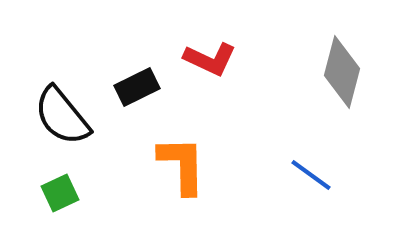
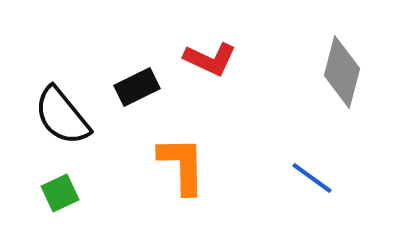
blue line: moved 1 px right, 3 px down
